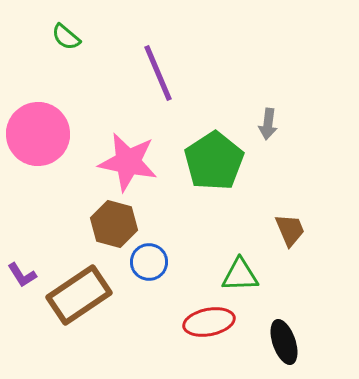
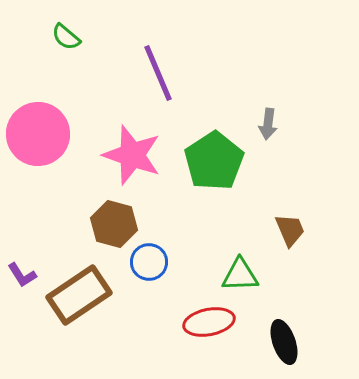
pink star: moved 4 px right, 7 px up; rotated 8 degrees clockwise
